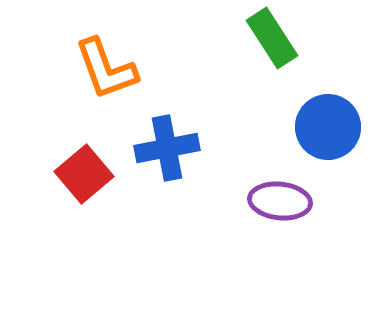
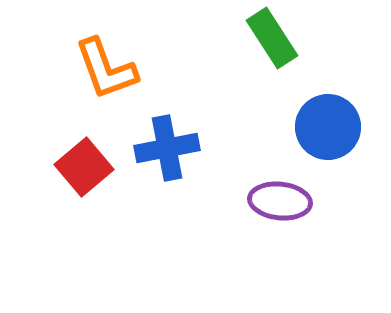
red square: moved 7 px up
